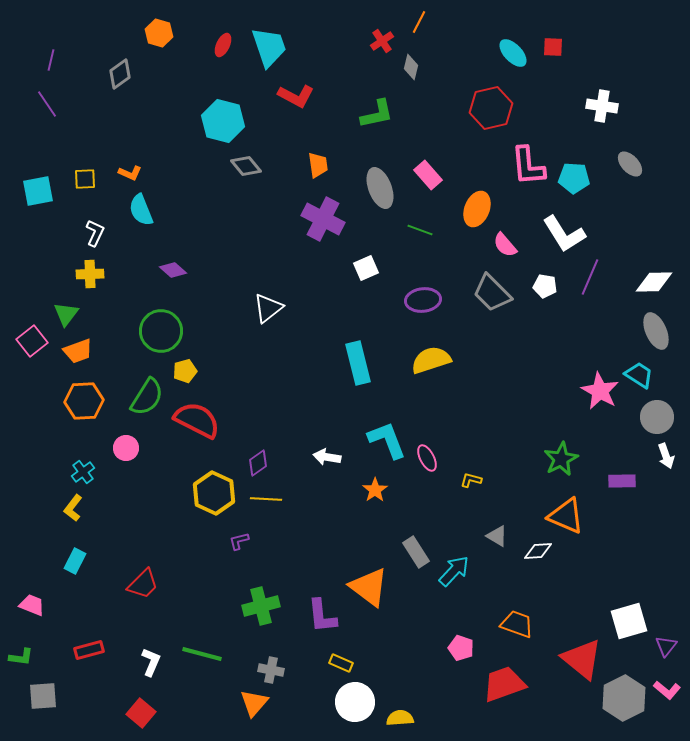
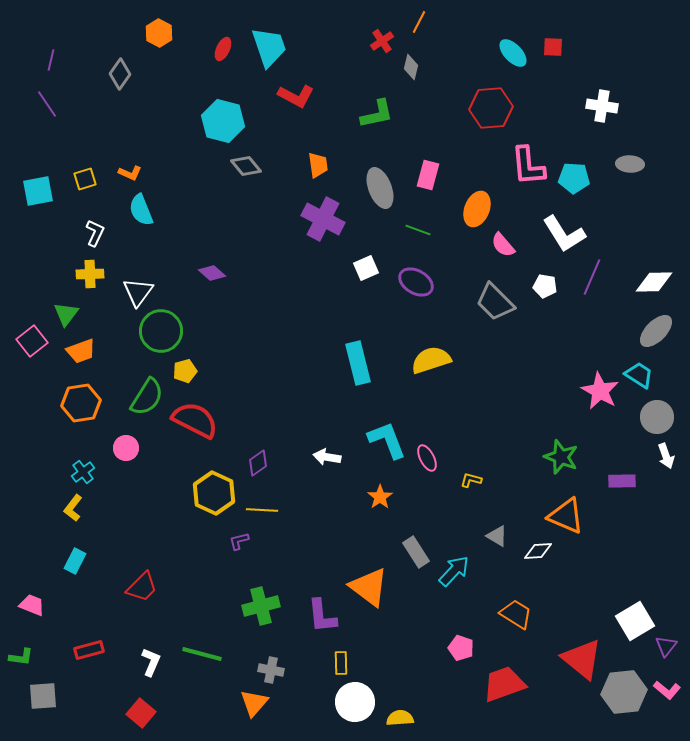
orange hexagon at (159, 33): rotated 12 degrees clockwise
red ellipse at (223, 45): moved 4 px down
gray diamond at (120, 74): rotated 20 degrees counterclockwise
red hexagon at (491, 108): rotated 9 degrees clockwise
gray ellipse at (630, 164): rotated 44 degrees counterclockwise
pink rectangle at (428, 175): rotated 56 degrees clockwise
yellow square at (85, 179): rotated 15 degrees counterclockwise
green line at (420, 230): moved 2 px left
pink semicircle at (505, 245): moved 2 px left
purple diamond at (173, 270): moved 39 px right, 3 px down
purple line at (590, 277): moved 2 px right
gray trapezoid at (492, 293): moved 3 px right, 9 px down
purple ellipse at (423, 300): moved 7 px left, 18 px up; rotated 36 degrees clockwise
white triangle at (268, 308): moved 130 px left, 16 px up; rotated 16 degrees counterclockwise
gray ellipse at (656, 331): rotated 69 degrees clockwise
orange trapezoid at (78, 351): moved 3 px right
orange hexagon at (84, 401): moved 3 px left, 2 px down; rotated 6 degrees counterclockwise
red semicircle at (197, 420): moved 2 px left
green star at (561, 459): moved 2 px up; rotated 24 degrees counterclockwise
orange star at (375, 490): moved 5 px right, 7 px down
yellow line at (266, 499): moved 4 px left, 11 px down
red trapezoid at (143, 584): moved 1 px left, 3 px down
white square at (629, 621): moved 6 px right; rotated 15 degrees counterclockwise
orange trapezoid at (517, 624): moved 1 px left, 10 px up; rotated 12 degrees clockwise
yellow rectangle at (341, 663): rotated 65 degrees clockwise
gray hexagon at (624, 698): moved 6 px up; rotated 21 degrees clockwise
